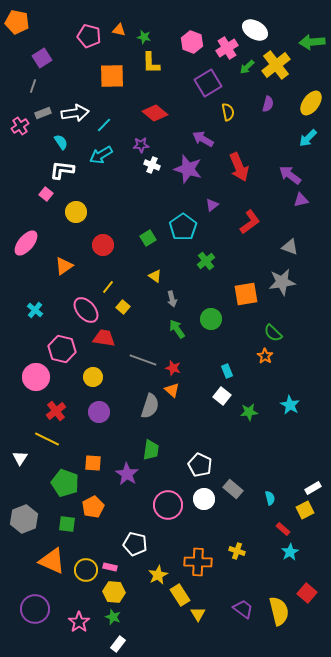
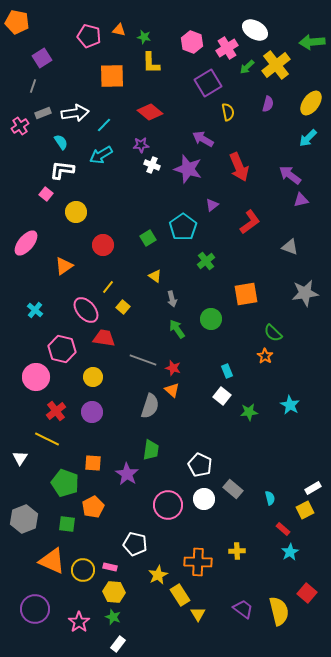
red diamond at (155, 113): moved 5 px left, 1 px up
gray star at (282, 282): moved 23 px right, 11 px down
purple circle at (99, 412): moved 7 px left
yellow cross at (237, 551): rotated 21 degrees counterclockwise
yellow circle at (86, 570): moved 3 px left
